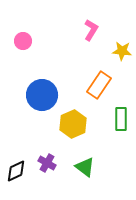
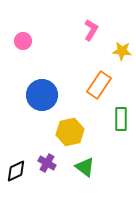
yellow hexagon: moved 3 px left, 8 px down; rotated 12 degrees clockwise
